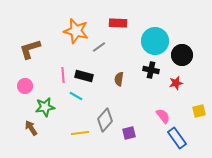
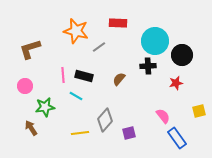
black cross: moved 3 px left, 4 px up; rotated 14 degrees counterclockwise
brown semicircle: rotated 32 degrees clockwise
